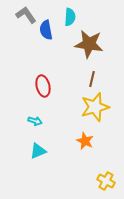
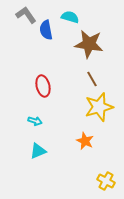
cyan semicircle: rotated 78 degrees counterclockwise
brown line: rotated 42 degrees counterclockwise
yellow star: moved 4 px right
